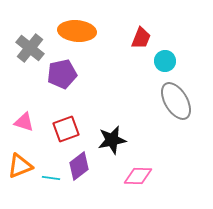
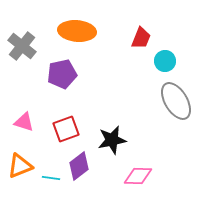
gray cross: moved 8 px left, 2 px up
